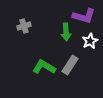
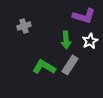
green arrow: moved 8 px down
